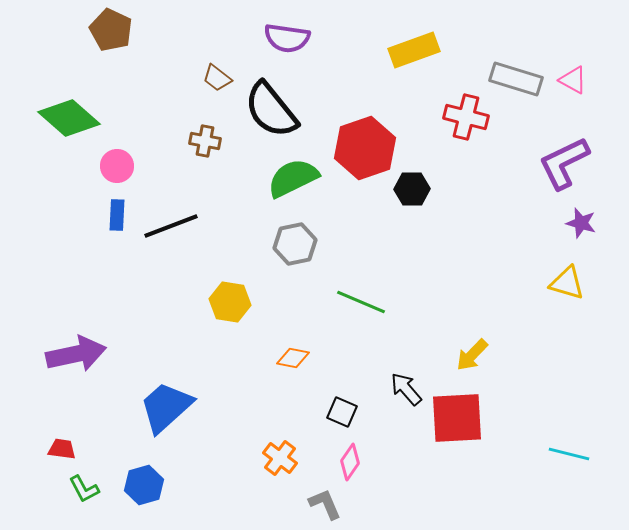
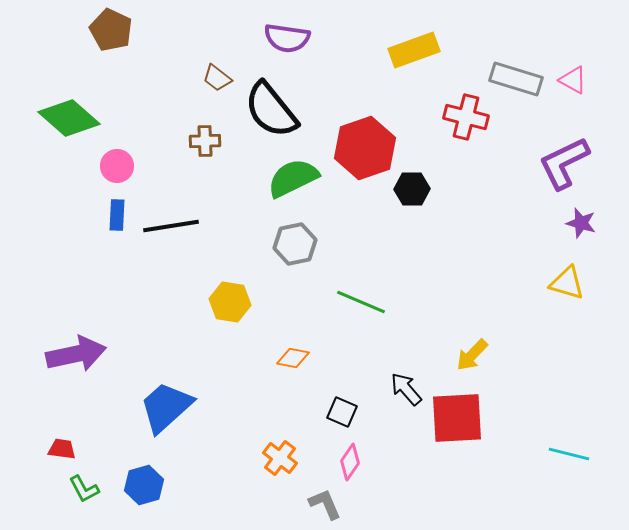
brown cross: rotated 12 degrees counterclockwise
black line: rotated 12 degrees clockwise
